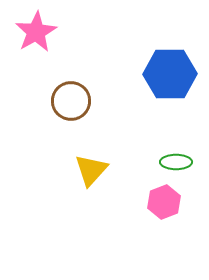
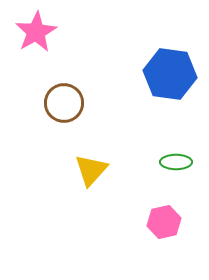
blue hexagon: rotated 9 degrees clockwise
brown circle: moved 7 px left, 2 px down
pink hexagon: moved 20 px down; rotated 8 degrees clockwise
